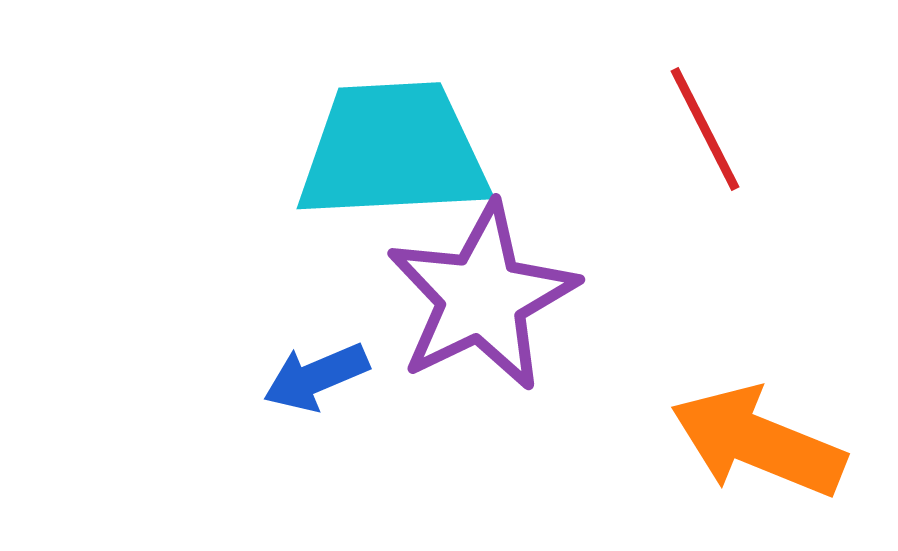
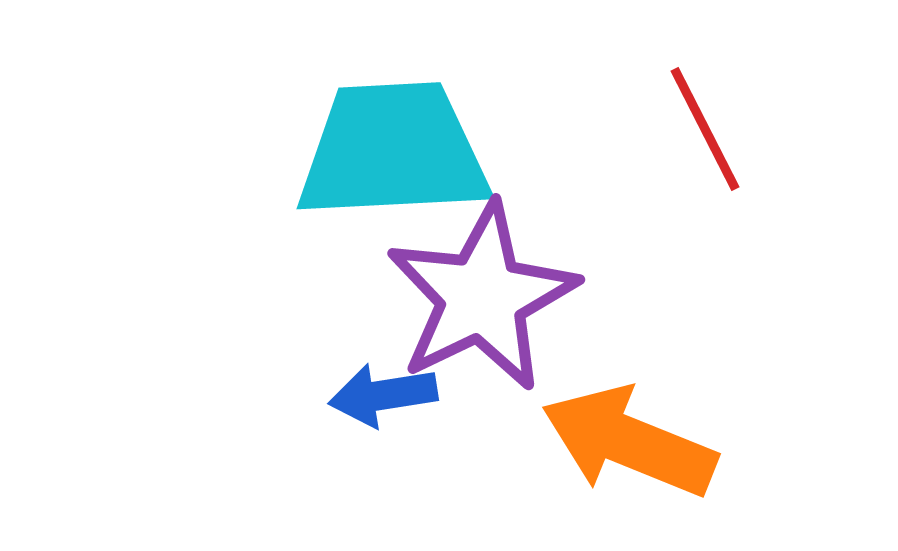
blue arrow: moved 67 px right, 18 px down; rotated 14 degrees clockwise
orange arrow: moved 129 px left
